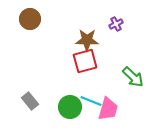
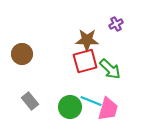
brown circle: moved 8 px left, 35 px down
green arrow: moved 23 px left, 8 px up
